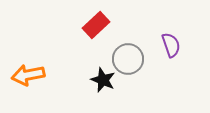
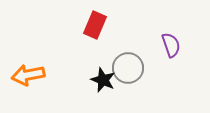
red rectangle: moved 1 px left; rotated 24 degrees counterclockwise
gray circle: moved 9 px down
